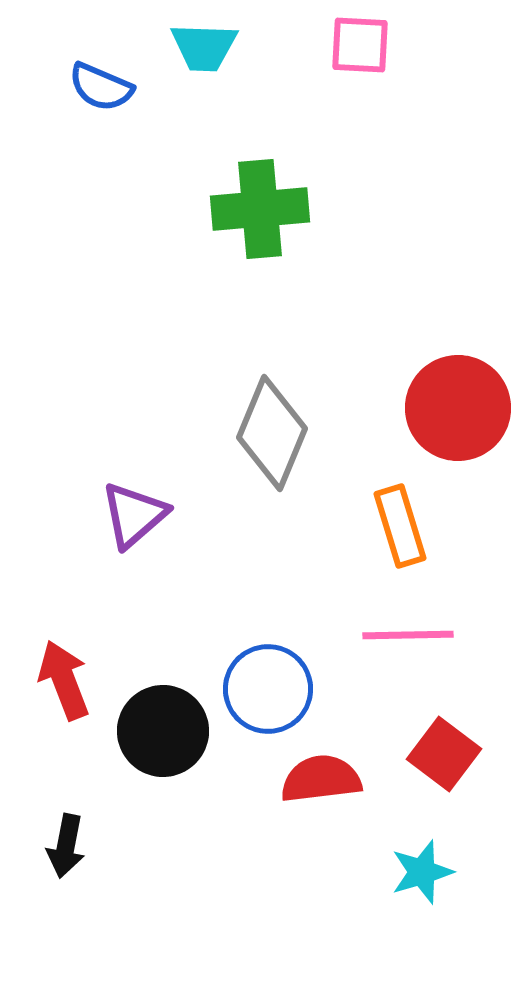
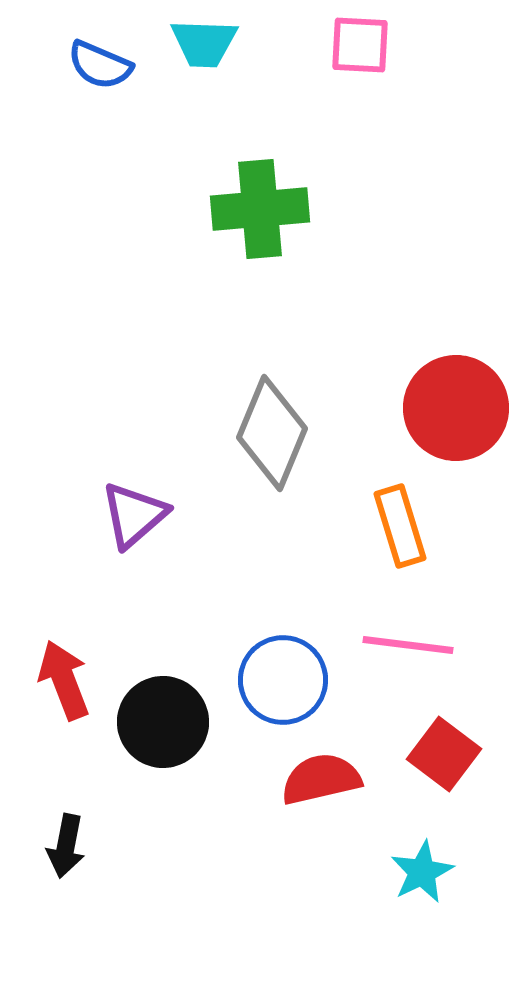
cyan trapezoid: moved 4 px up
blue semicircle: moved 1 px left, 22 px up
red circle: moved 2 px left
pink line: moved 10 px down; rotated 8 degrees clockwise
blue circle: moved 15 px right, 9 px up
black circle: moved 9 px up
red semicircle: rotated 6 degrees counterclockwise
cyan star: rotated 10 degrees counterclockwise
